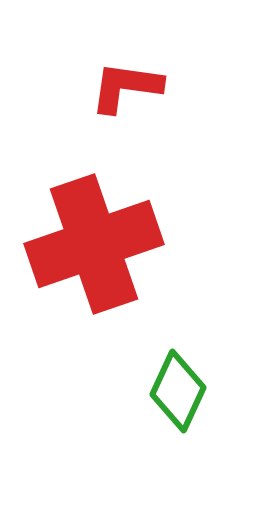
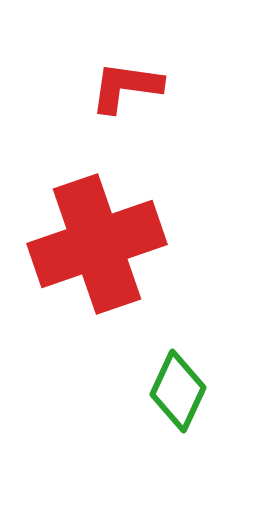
red cross: moved 3 px right
